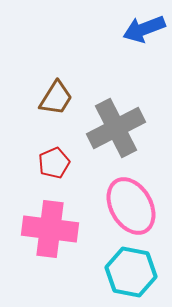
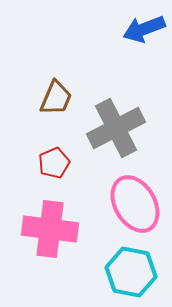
brown trapezoid: rotated 9 degrees counterclockwise
pink ellipse: moved 4 px right, 2 px up
